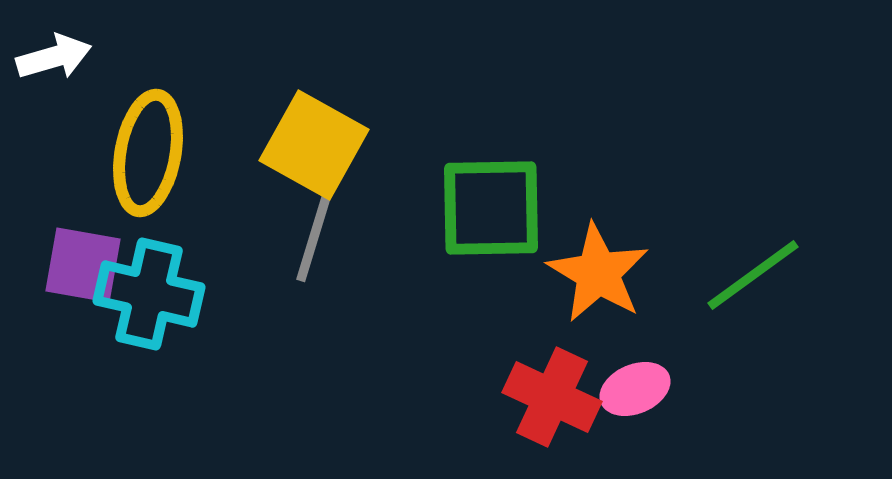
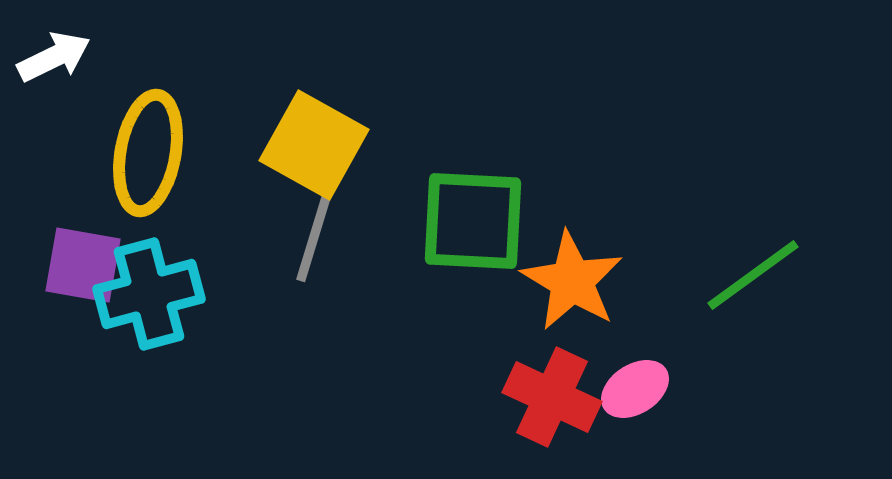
white arrow: rotated 10 degrees counterclockwise
green square: moved 18 px left, 13 px down; rotated 4 degrees clockwise
orange star: moved 26 px left, 8 px down
cyan cross: rotated 28 degrees counterclockwise
pink ellipse: rotated 10 degrees counterclockwise
